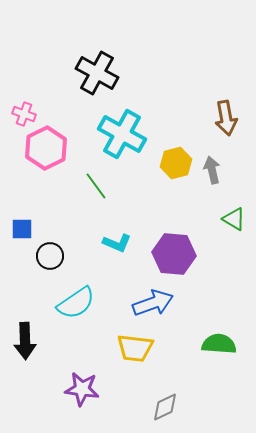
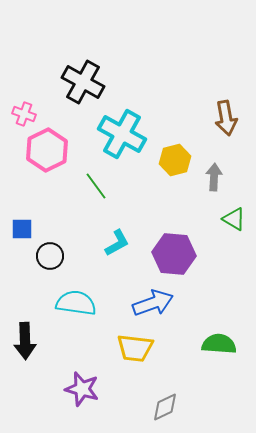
black cross: moved 14 px left, 9 px down
pink hexagon: moved 1 px right, 2 px down
yellow hexagon: moved 1 px left, 3 px up
gray arrow: moved 2 px right, 7 px down; rotated 16 degrees clockwise
cyan L-shape: rotated 52 degrees counterclockwise
cyan semicircle: rotated 138 degrees counterclockwise
purple star: rotated 8 degrees clockwise
